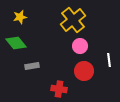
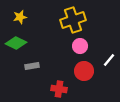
yellow cross: rotated 20 degrees clockwise
green diamond: rotated 25 degrees counterclockwise
white line: rotated 48 degrees clockwise
